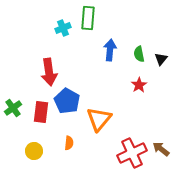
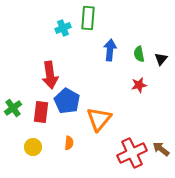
red arrow: moved 1 px right, 3 px down
red star: rotated 21 degrees clockwise
yellow circle: moved 1 px left, 4 px up
